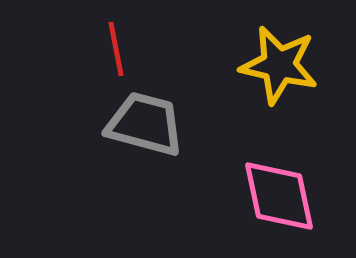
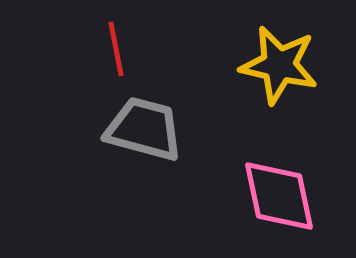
gray trapezoid: moved 1 px left, 5 px down
